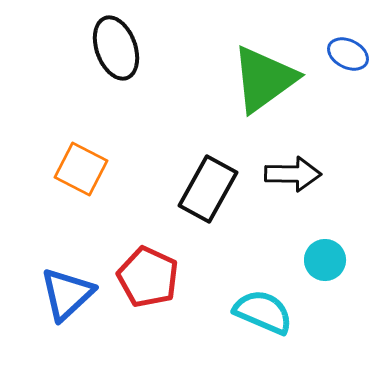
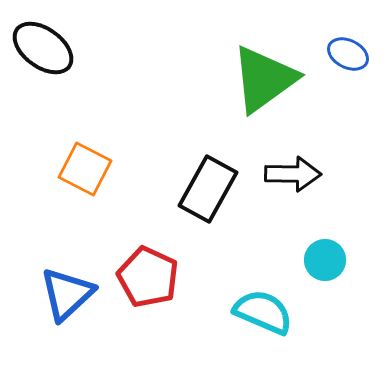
black ellipse: moved 73 px left; rotated 34 degrees counterclockwise
orange square: moved 4 px right
